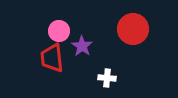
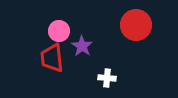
red circle: moved 3 px right, 4 px up
